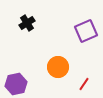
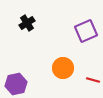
orange circle: moved 5 px right, 1 px down
red line: moved 9 px right, 4 px up; rotated 72 degrees clockwise
